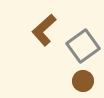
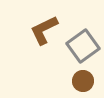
brown L-shape: rotated 16 degrees clockwise
